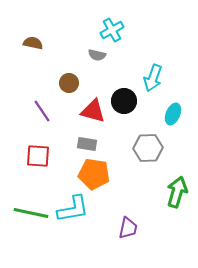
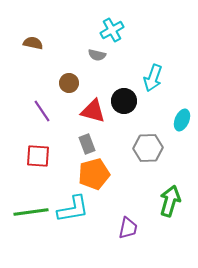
cyan ellipse: moved 9 px right, 6 px down
gray rectangle: rotated 60 degrees clockwise
orange pentagon: rotated 24 degrees counterclockwise
green arrow: moved 7 px left, 9 px down
green line: moved 1 px up; rotated 20 degrees counterclockwise
